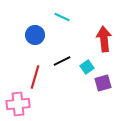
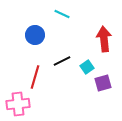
cyan line: moved 3 px up
